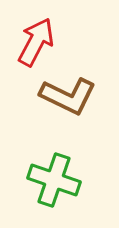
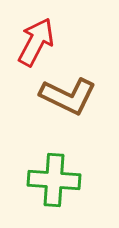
green cross: rotated 15 degrees counterclockwise
